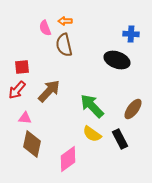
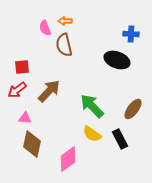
red arrow: rotated 12 degrees clockwise
